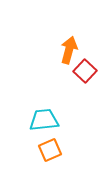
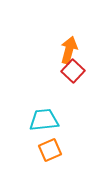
red square: moved 12 px left
